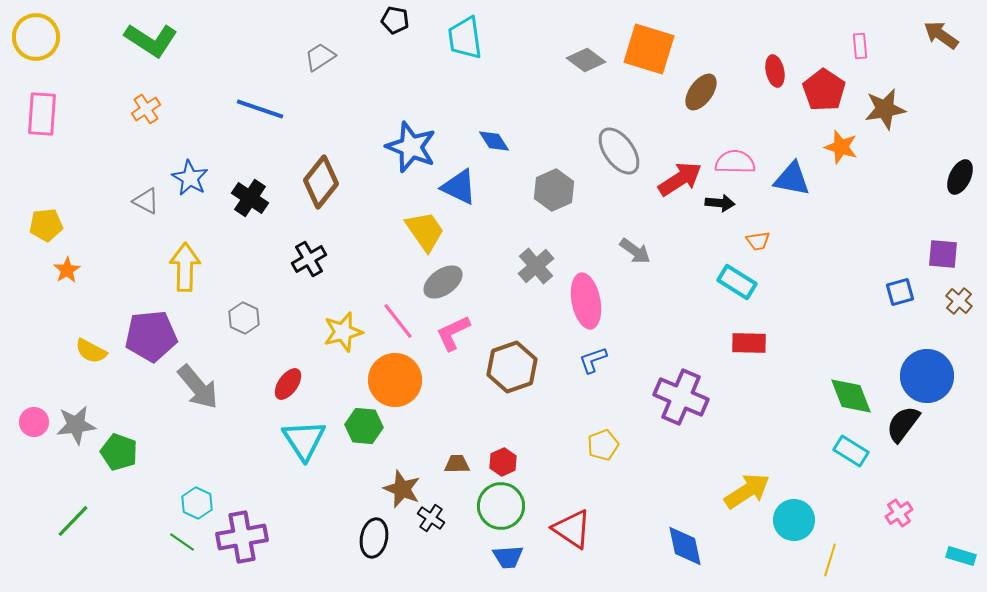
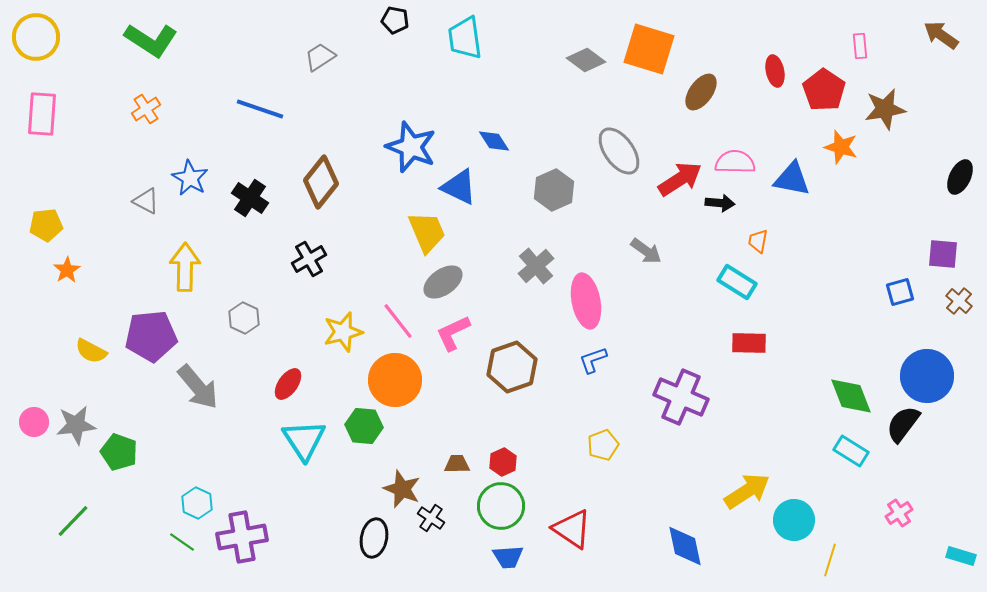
yellow trapezoid at (425, 231): moved 2 px right, 1 px down; rotated 12 degrees clockwise
orange trapezoid at (758, 241): rotated 110 degrees clockwise
gray arrow at (635, 251): moved 11 px right
